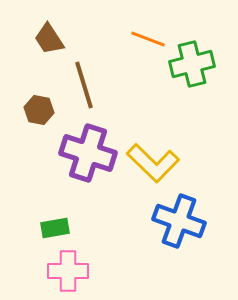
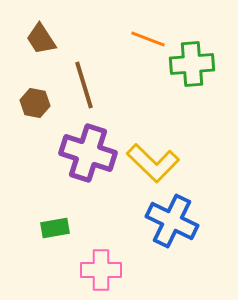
brown trapezoid: moved 8 px left
green cross: rotated 9 degrees clockwise
brown hexagon: moved 4 px left, 7 px up
blue cross: moved 7 px left; rotated 6 degrees clockwise
pink cross: moved 33 px right, 1 px up
